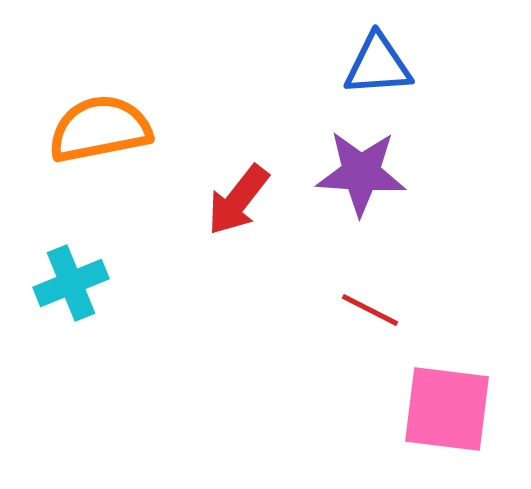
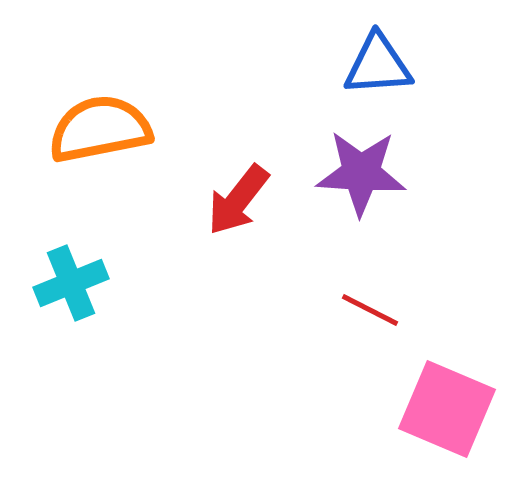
pink square: rotated 16 degrees clockwise
